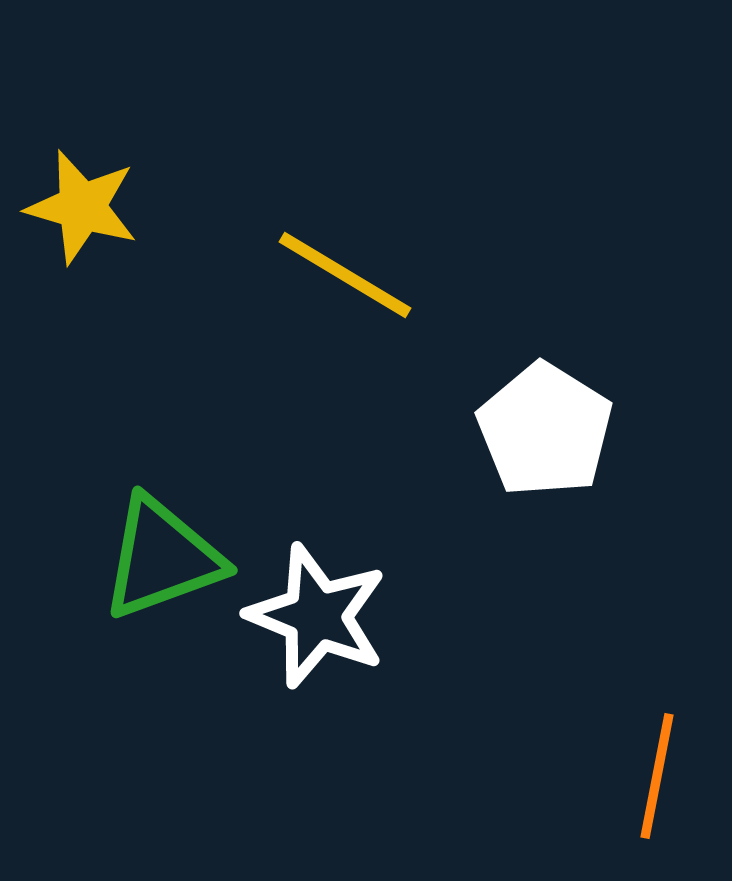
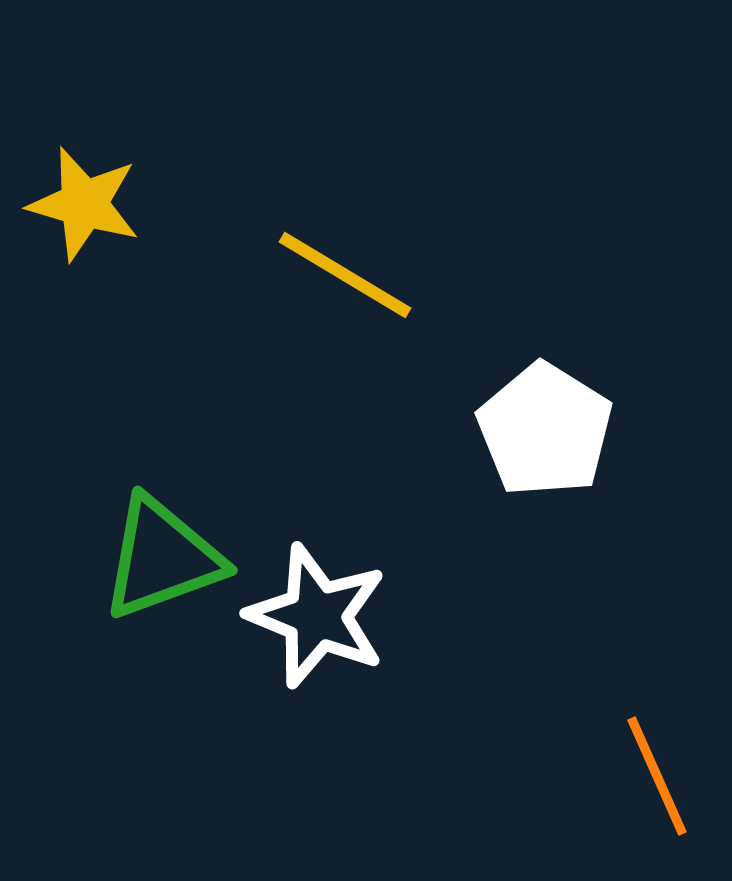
yellow star: moved 2 px right, 3 px up
orange line: rotated 35 degrees counterclockwise
